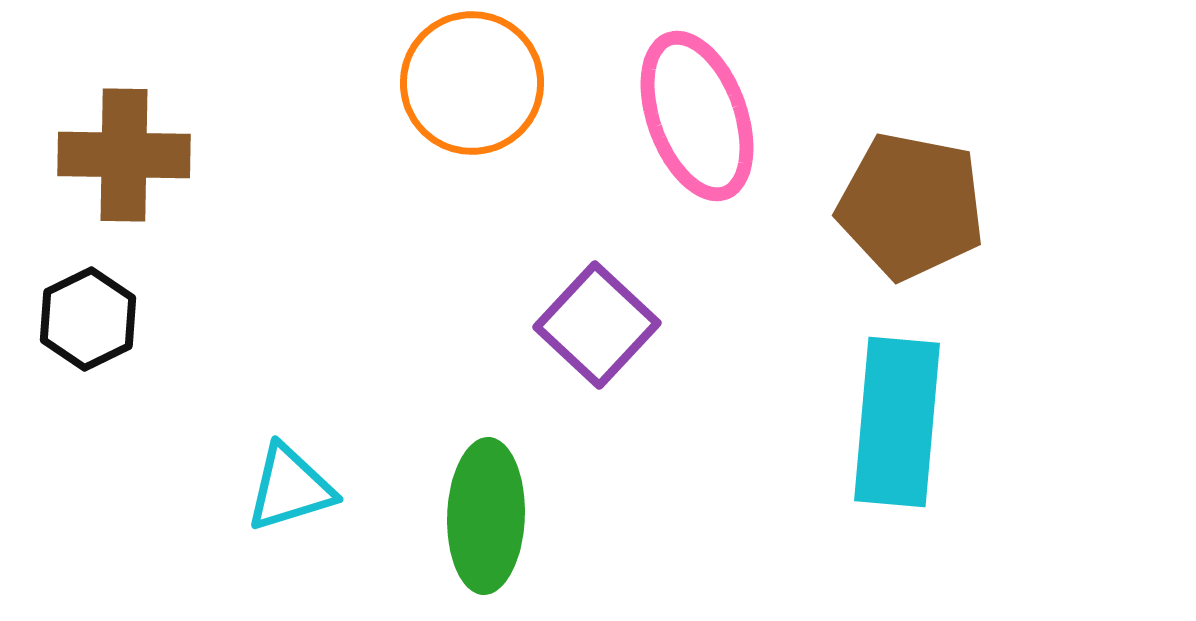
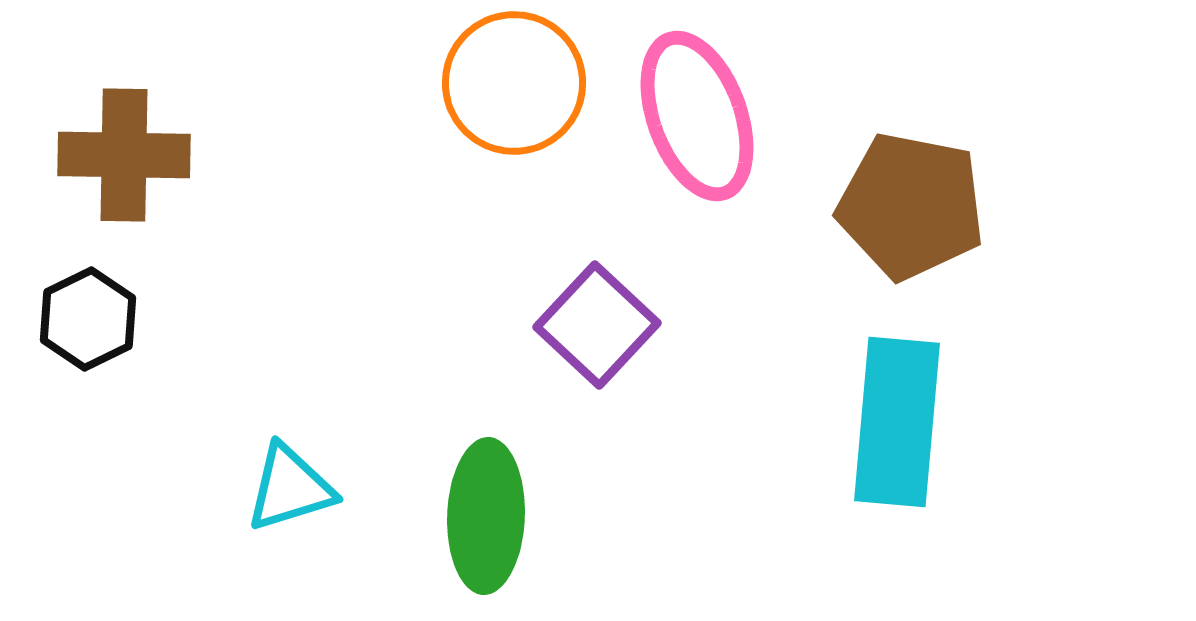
orange circle: moved 42 px right
